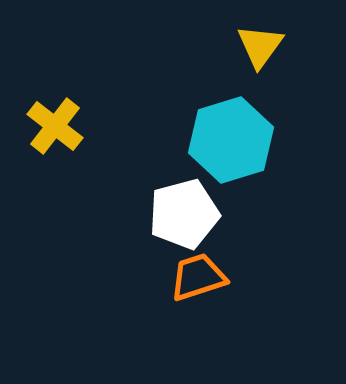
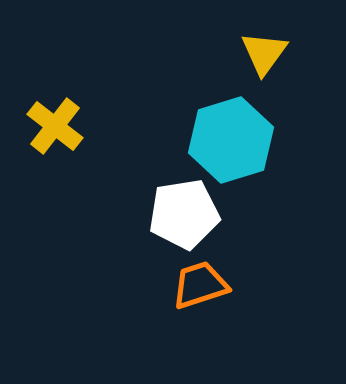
yellow triangle: moved 4 px right, 7 px down
white pentagon: rotated 6 degrees clockwise
orange trapezoid: moved 2 px right, 8 px down
